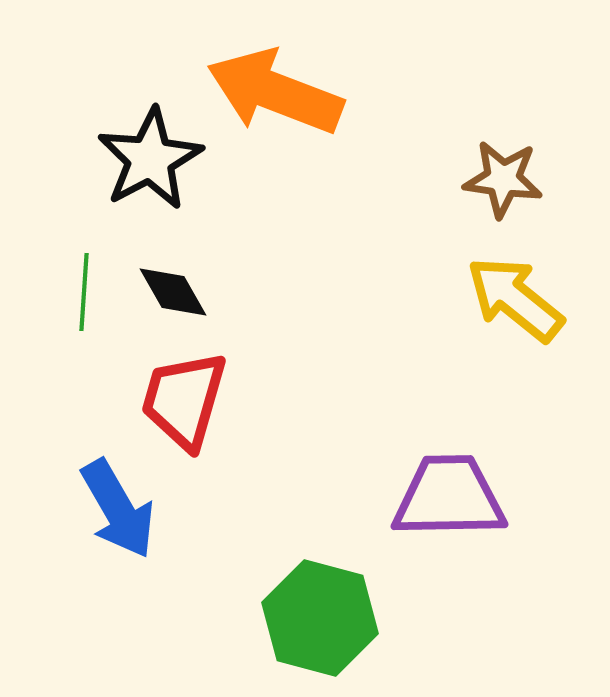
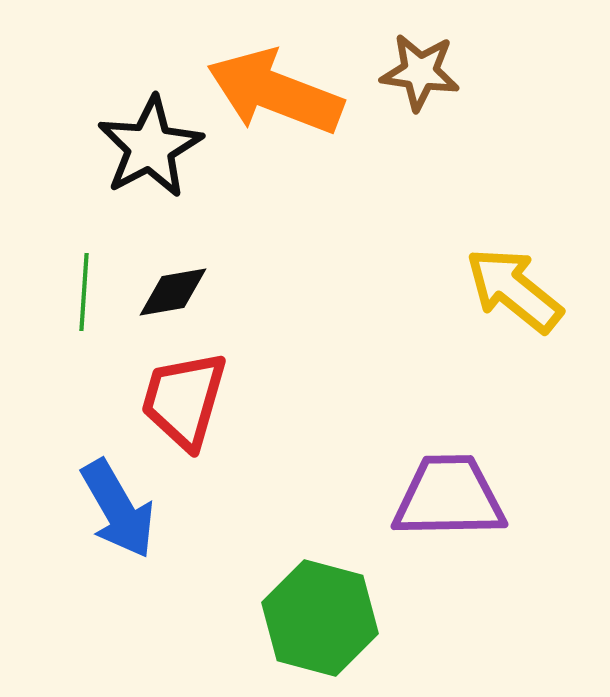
black star: moved 12 px up
brown star: moved 83 px left, 107 px up
black diamond: rotated 70 degrees counterclockwise
yellow arrow: moved 1 px left, 9 px up
